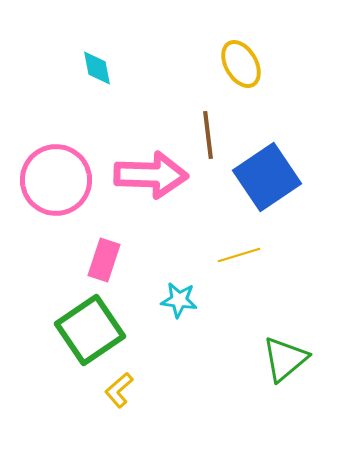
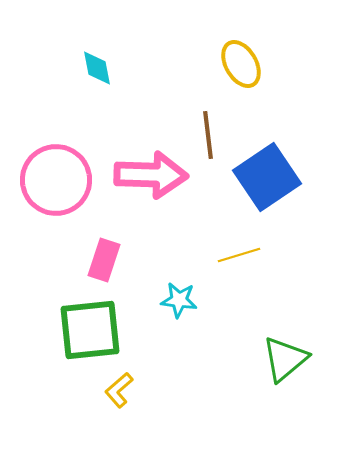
green square: rotated 28 degrees clockwise
